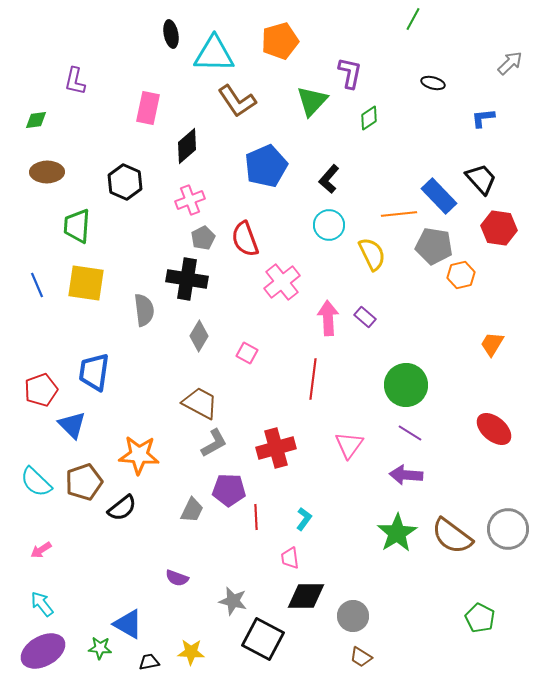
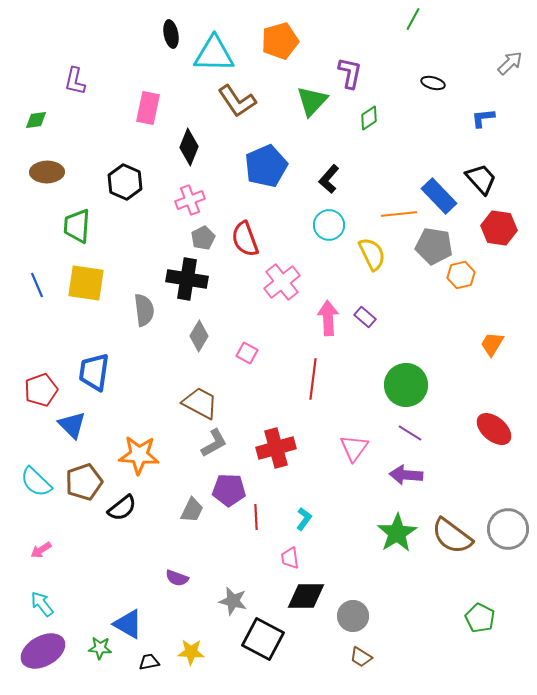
black diamond at (187, 146): moved 2 px right, 1 px down; rotated 27 degrees counterclockwise
pink triangle at (349, 445): moved 5 px right, 3 px down
